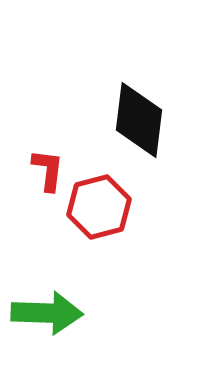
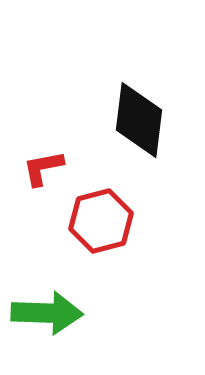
red L-shape: moved 5 px left, 2 px up; rotated 108 degrees counterclockwise
red hexagon: moved 2 px right, 14 px down
